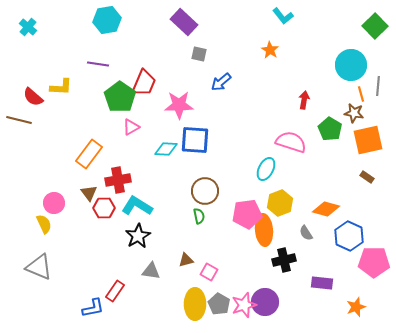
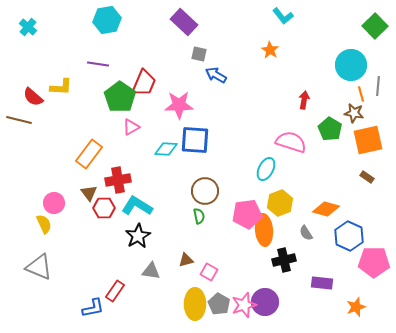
blue arrow at (221, 82): moved 5 px left, 7 px up; rotated 70 degrees clockwise
